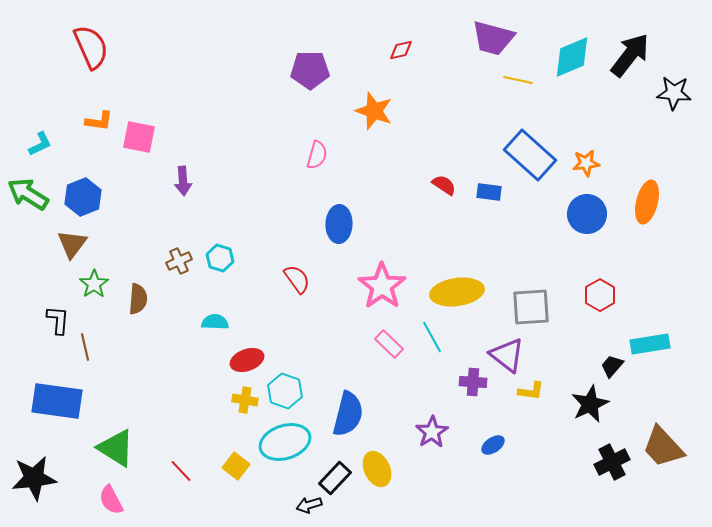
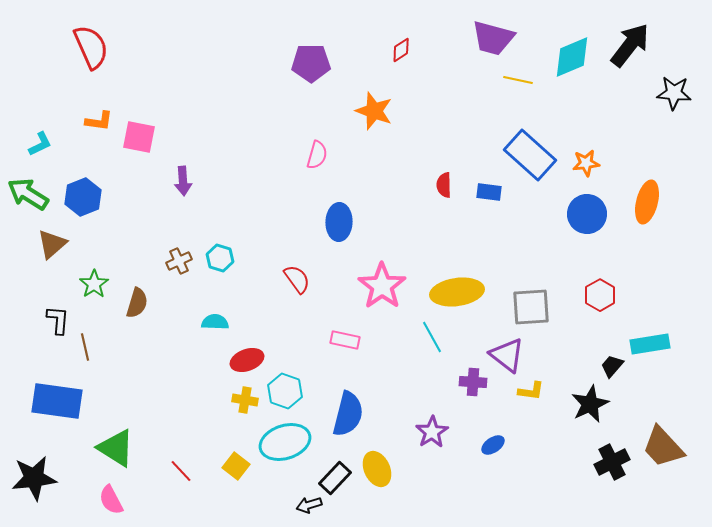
red diamond at (401, 50): rotated 20 degrees counterclockwise
black arrow at (630, 55): moved 10 px up
purple pentagon at (310, 70): moved 1 px right, 7 px up
red semicircle at (444, 185): rotated 125 degrees counterclockwise
blue ellipse at (339, 224): moved 2 px up
brown triangle at (72, 244): moved 20 px left; rotated 12 degrees clockwise
brown semicircle at (138, 299): moved 1 px left, 4 px down; rotated 12 degrees clockwise
pink rectangle at (389, 344): moved 44 px left, 4 px up; rotated 32 degrees counterclockwise
